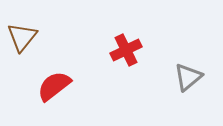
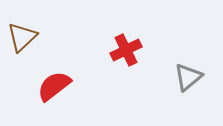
brown triangle: rotated 8 degrees clockwise
